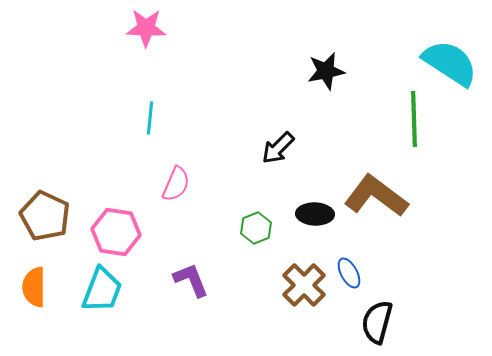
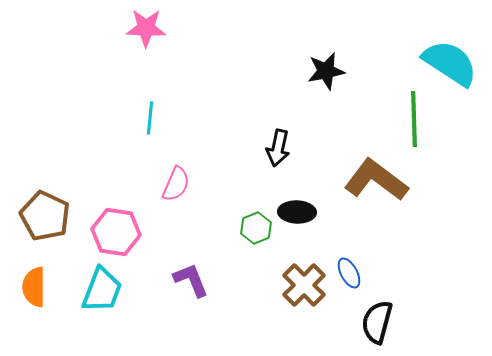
black arrow: rotated 33 degrees counterclockwise
brown L-shape: moved 16 px up
black ellipse: moved 18 px left, 2 px up
